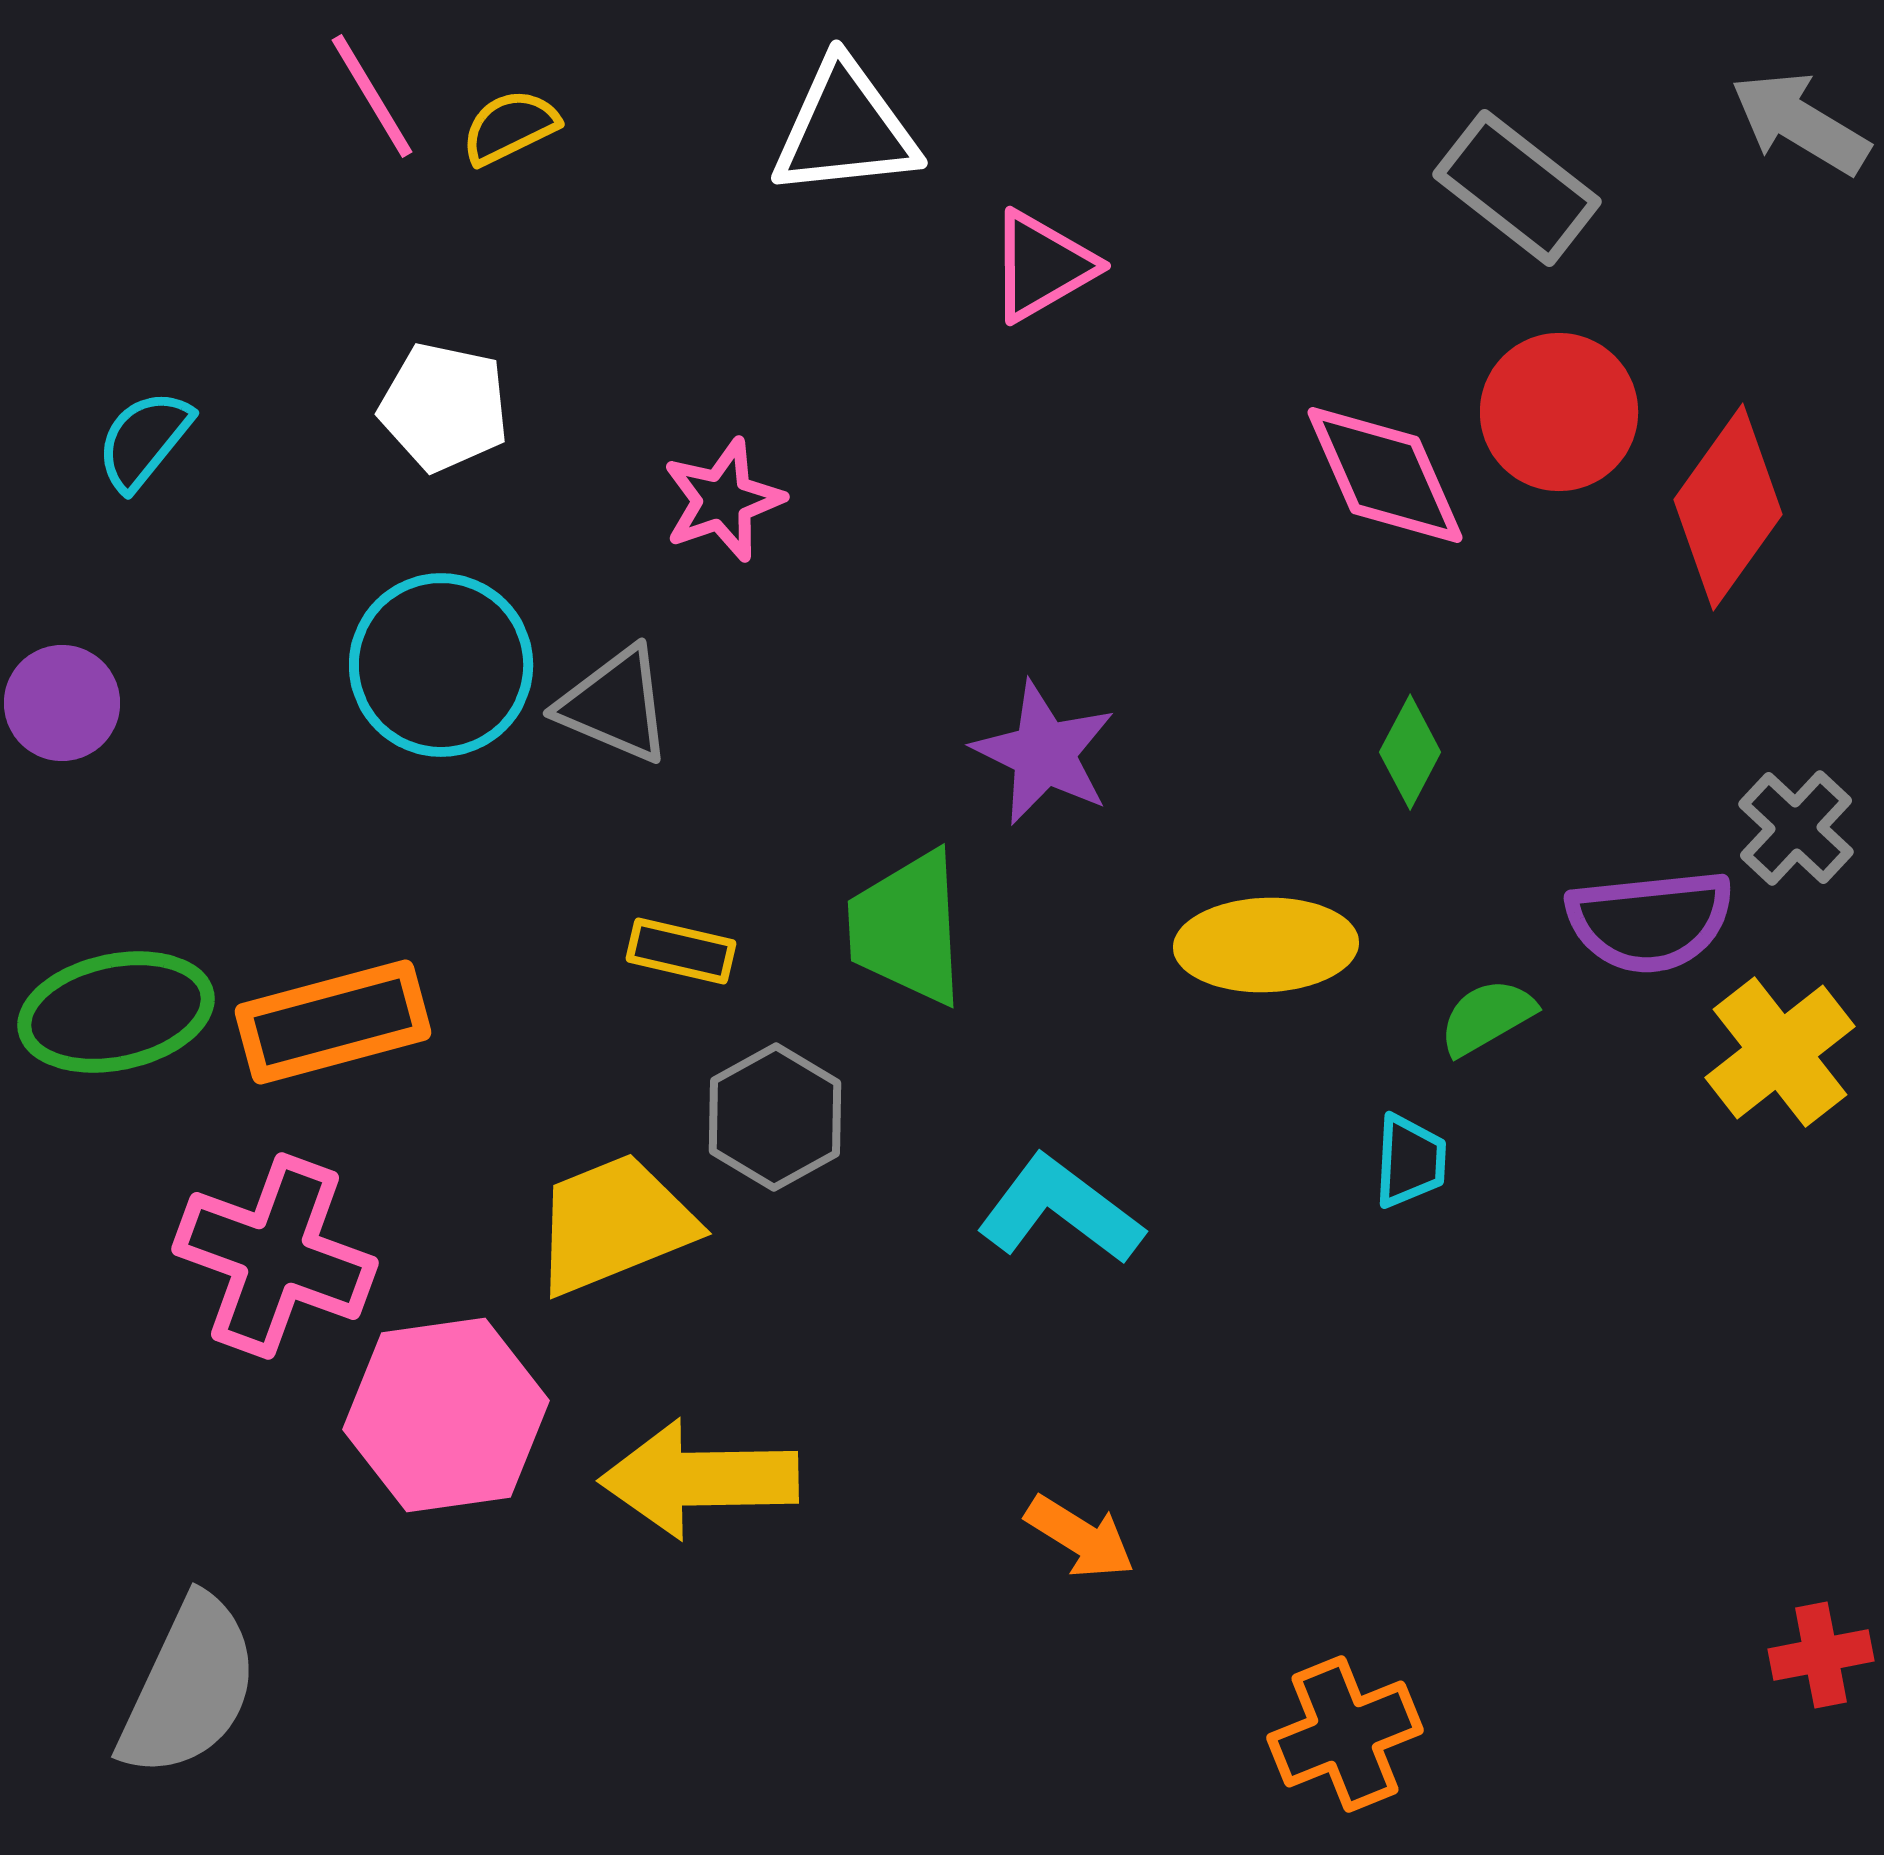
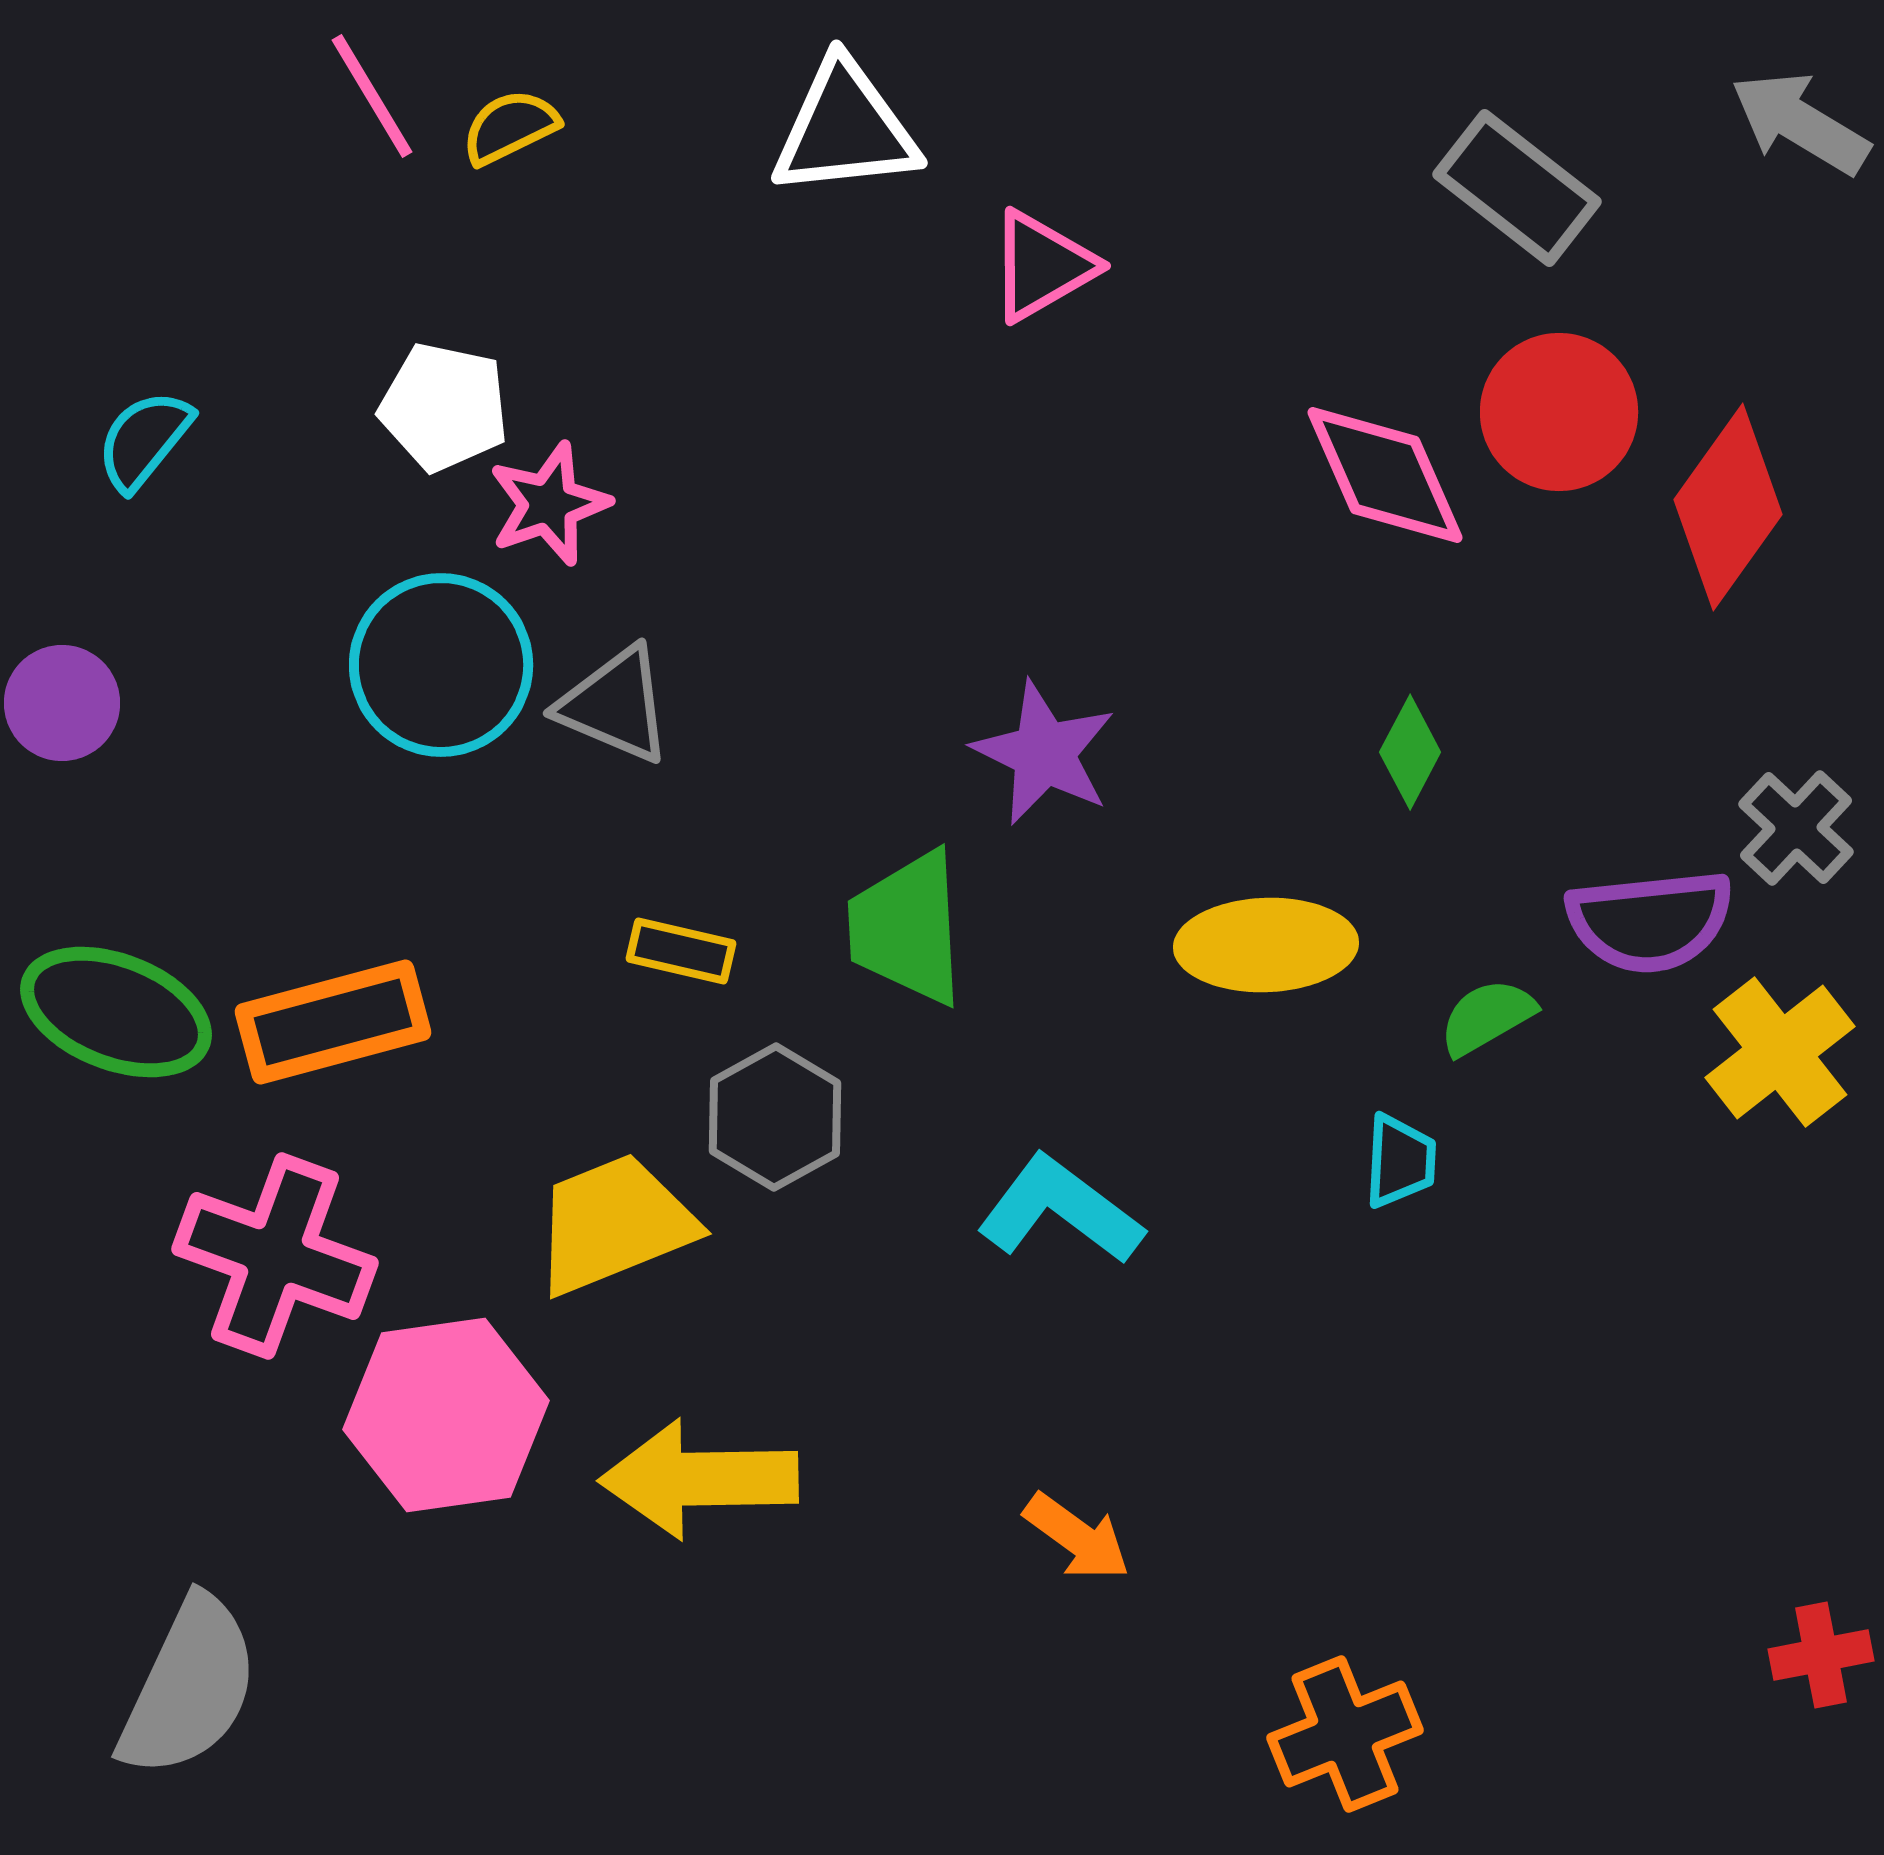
pink star: moved 174 px left, 4 px down
green ellipse: rotated 33 degrees clockwise
cyan trapezoid: moved 10 px left
orange arrow: moved 3 px left; rotated 4 degrees clockwise
